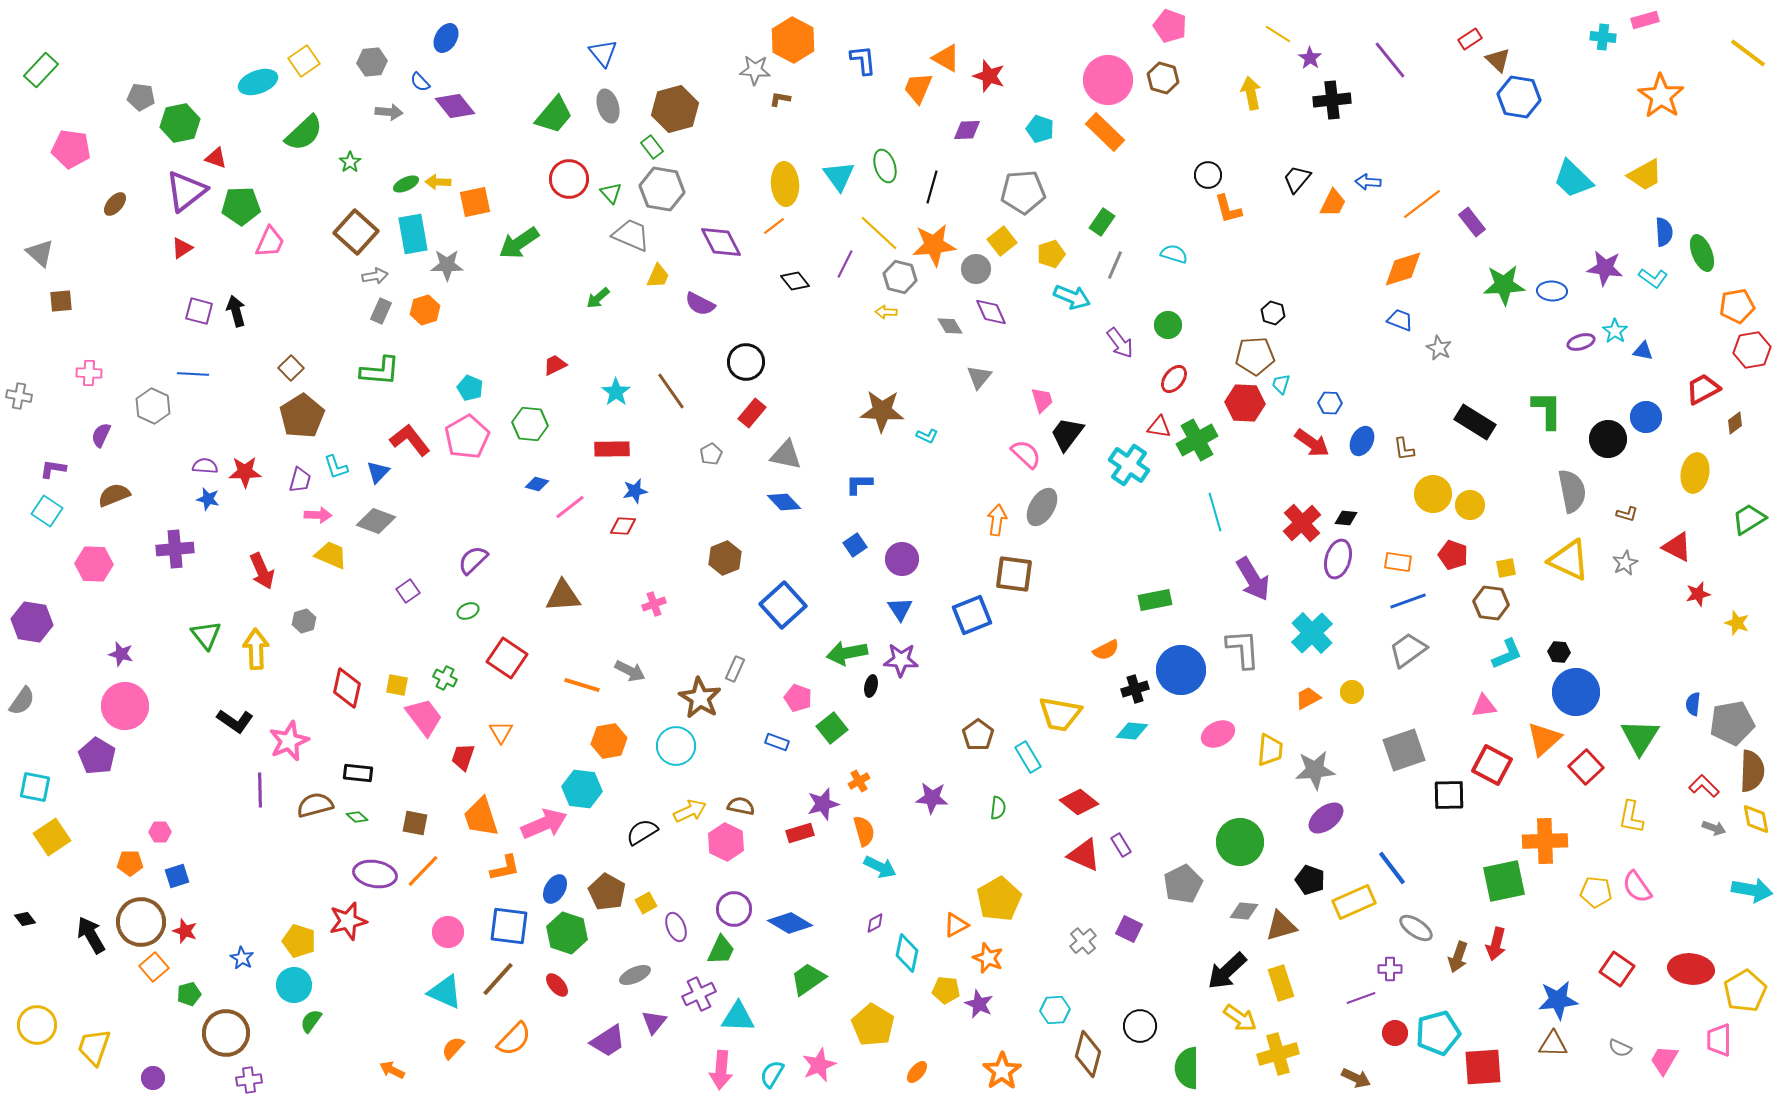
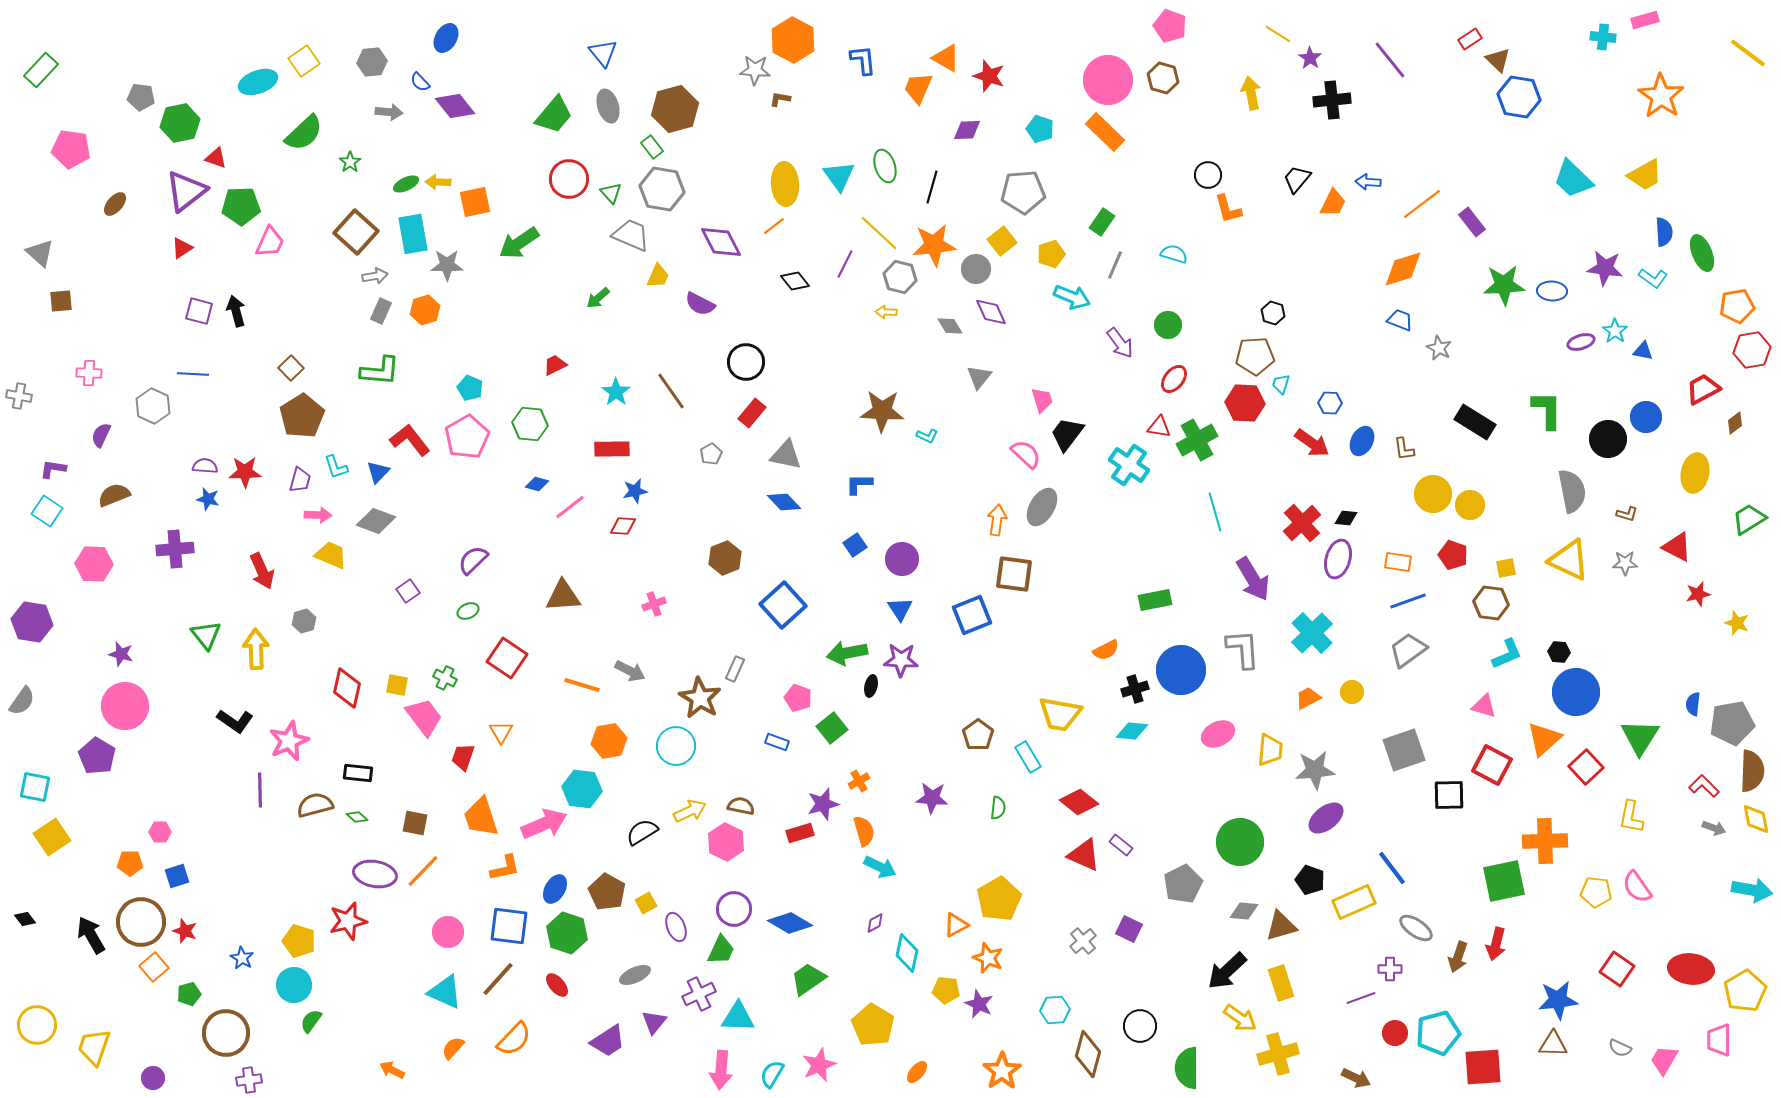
gray star at (1625, 563): rotated 25 degrees clockwise
pink triangle at (1484, 706): rotated 24 degrees clockwise
purple rectangle at (1121, 845): rotated 20 degrees counterclockwise
